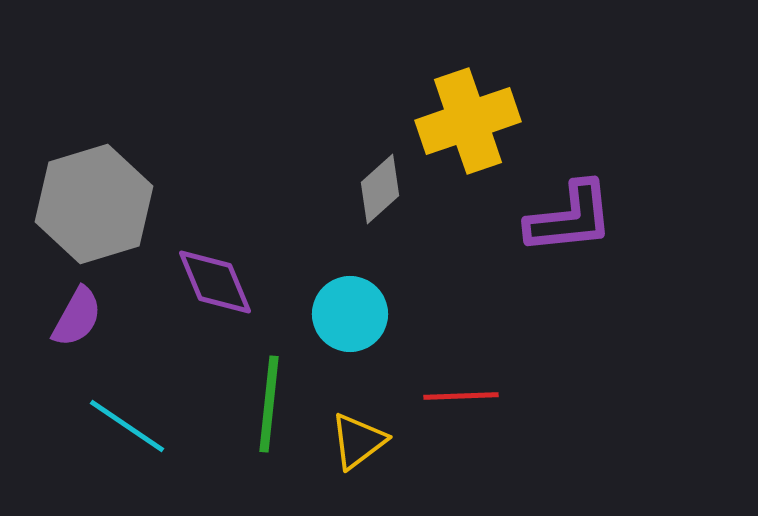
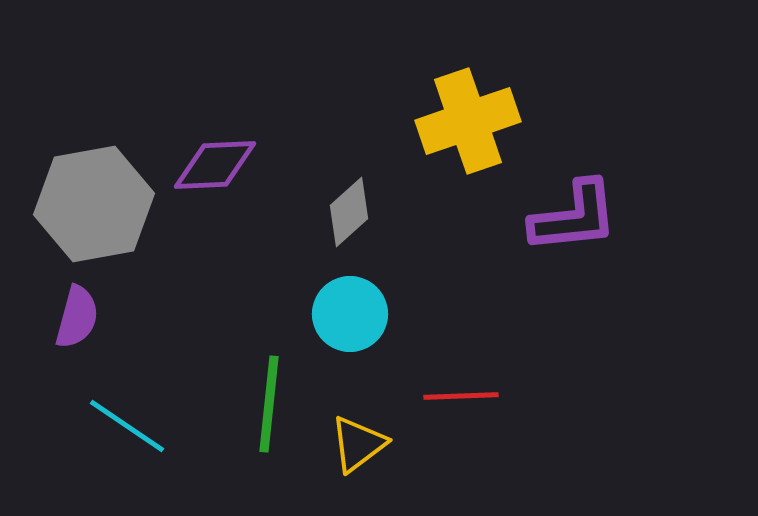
gray diamond: moved 31 px left, 23 px down
gray hexagon: rotated 7 degrees clockwise
purple L-shape: moved 4 px right, 1 px up
purple diamond: moved 117 px up; rotated 70 degrees counterclockwise
purple semicircle: rotated 14 degrees counterclockwise
yellow triangle: moved 3 px down
